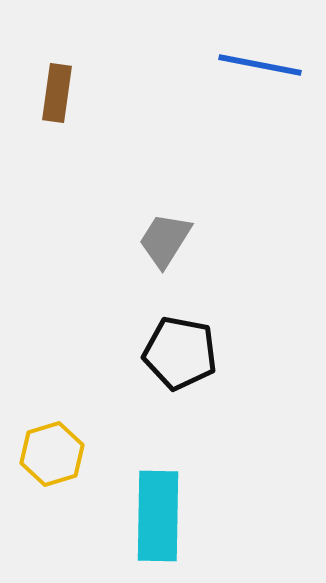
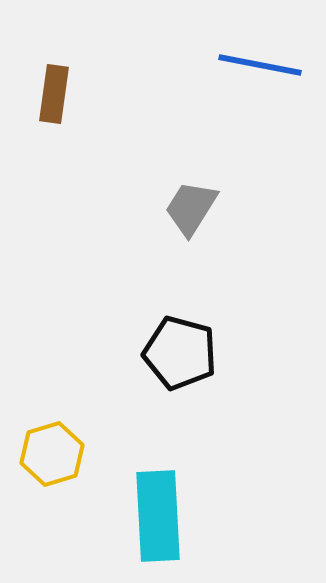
brown rectangle: moved 3 px left, 1 px down
gray trapezoid: moved 26 px right, 32 px up
black pentagon: rotated 4 degrees clockwise
cyan rectangle: rotated 4 degrees counterclockwise
